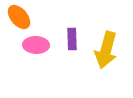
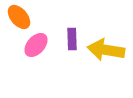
pink ellipse: rotated 50 degrees counterclockwise
yellow arrow: rotated 84 degrees clockwise
